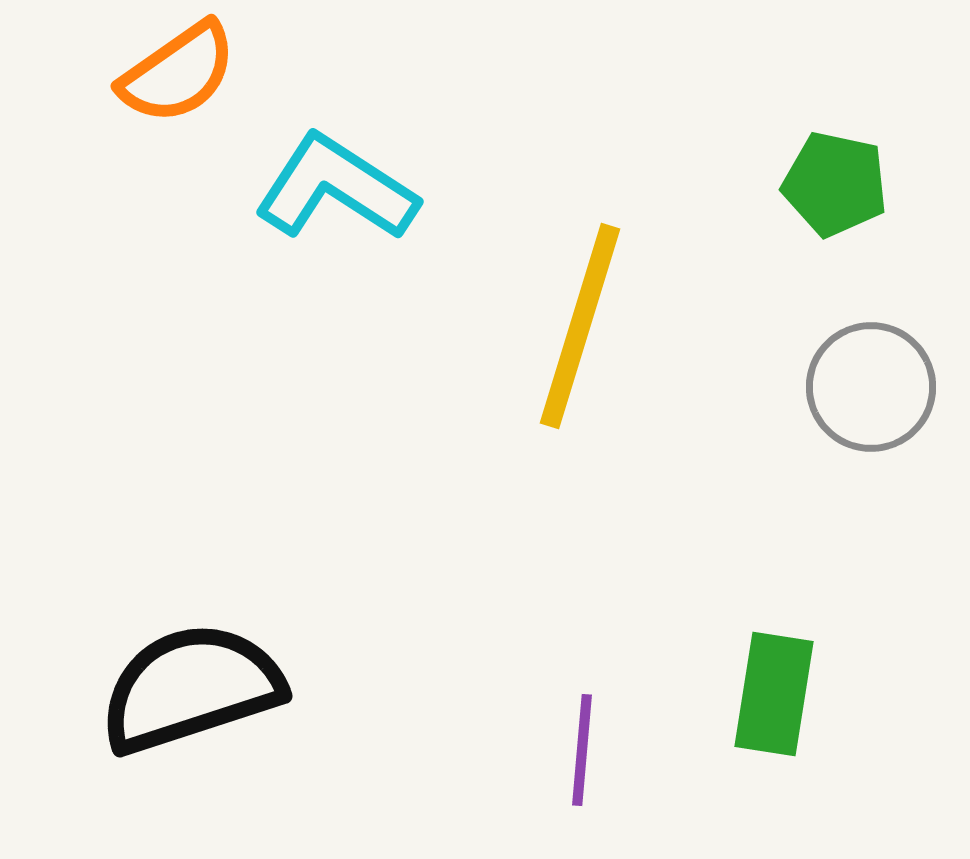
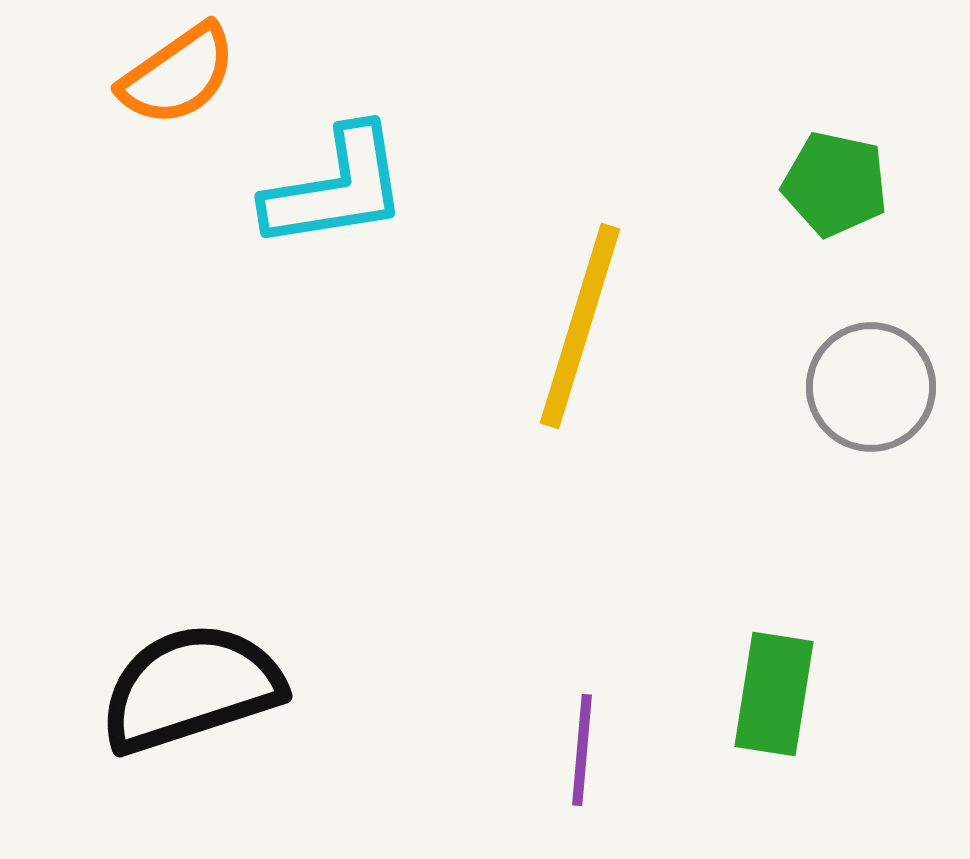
orange semicircle: moved 2 px down
cyan L-shape: rotated 138 degrees clockwise
